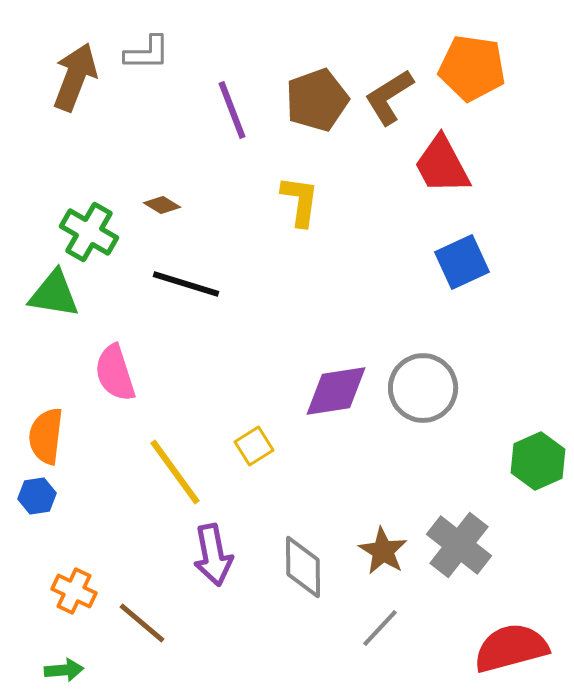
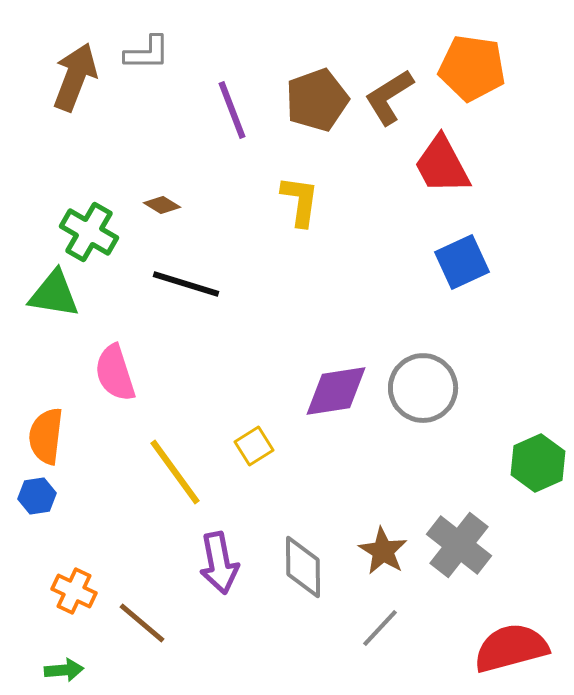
green hexagon: moved 2 px down
purple arrow: moved 6 px right, 8 px down
